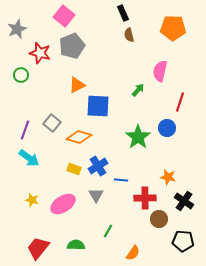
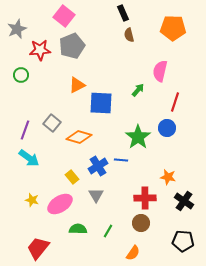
red star: moved 3 px up; rotated 20 degrees counterclockwise
red line: moved 5 px left
blue square: moved 3 px right, 3 px up
yellow rectangle: moved 2 px left, 8 px down; rotated 32 degrees clockwise
blue line: moved 20 px up
pink ellipse: moved 3 px left
brown circle: moved 18 px left, 4 px down
green semicircle: moved 2 px right, 16 px up
